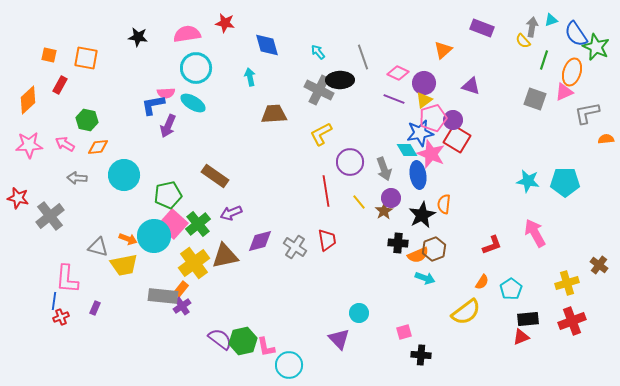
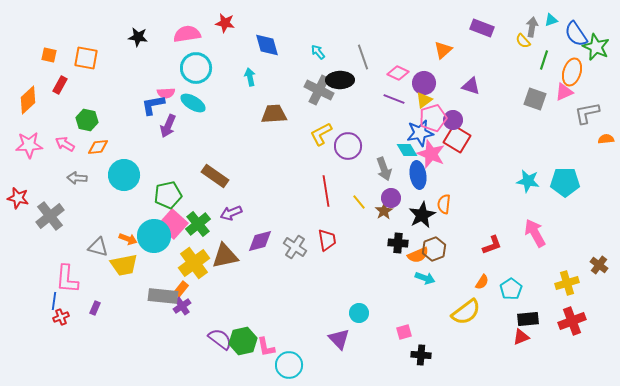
purple circle at (350, 162): moved 2 px left, 16 px up
